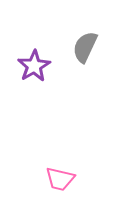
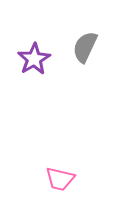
purple star: moved 7 px up
